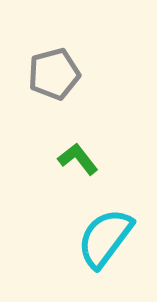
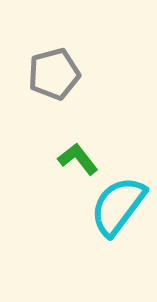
cyan semicircle: moved 13 px right, 32 px up
